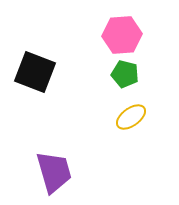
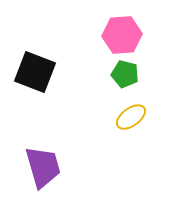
purple trapezoid: moved 11 px left, 5 px up
